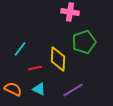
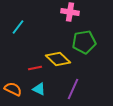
green pentagon: rotated 10 degrees clockwise
cyan line: moved 2 px left, 22 px up
yellow diamond: rotated 50 degrees counterclockwise
purple line: moved 1 px up; rotated 35 degrees counterclockwise
